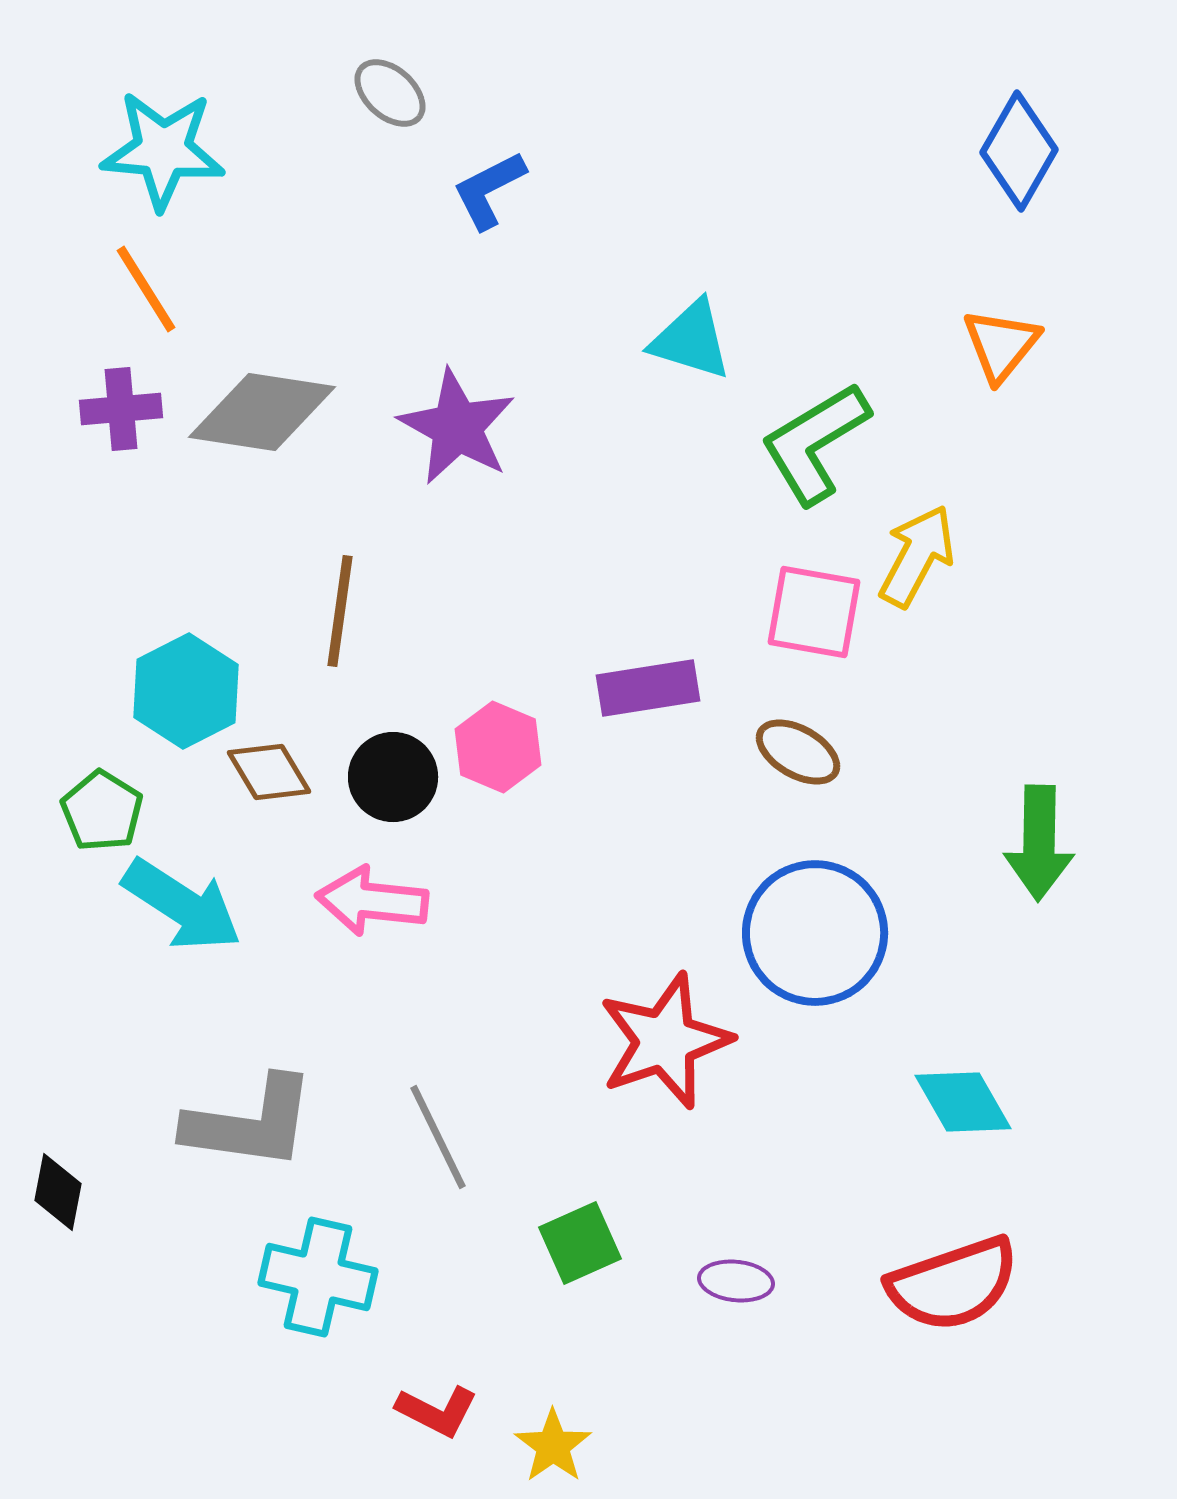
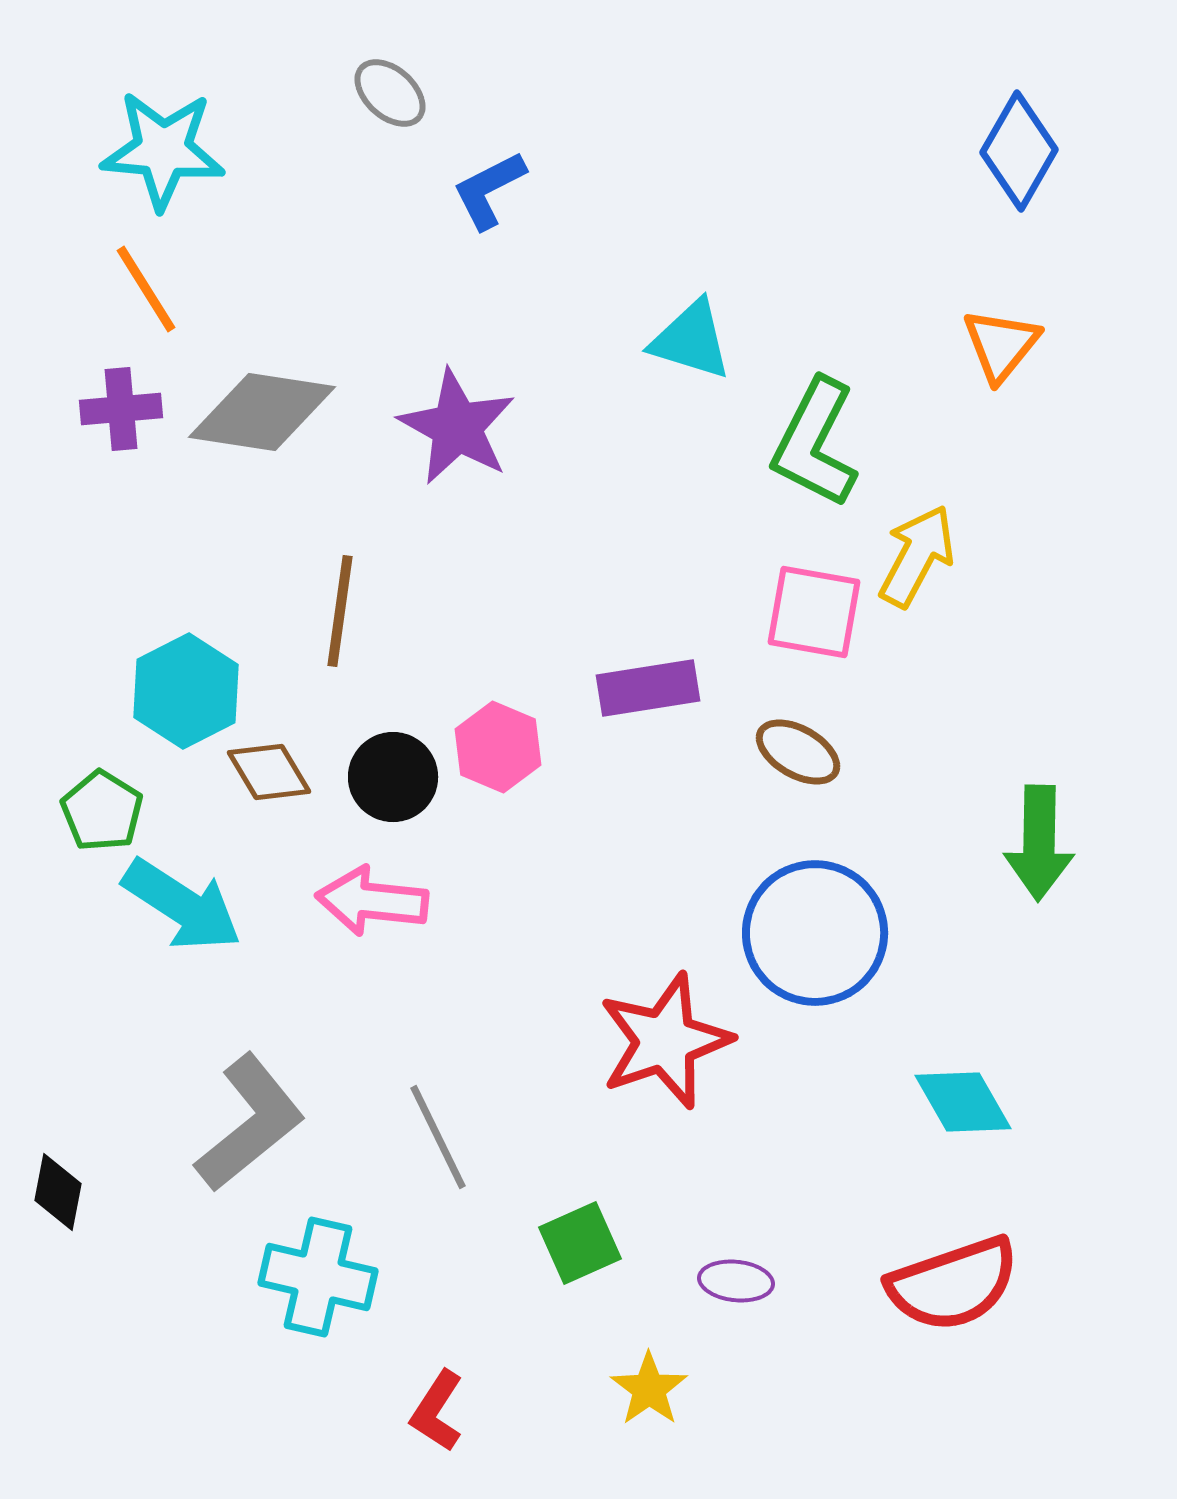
green L-shape: rotated 32 degrees counterclockwise
gray L-shape: rotated 47 degrees counterclockwise
red L-shape: rotated 96 degrees clockwise
yellow star: moved 96 px right, 57 px up
